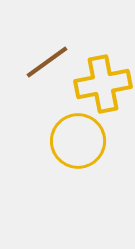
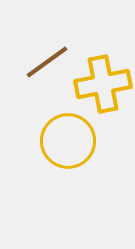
yellow circle: moved 10 px left
